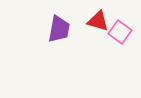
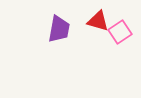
pink square: rotated 20 degrees clockwise
